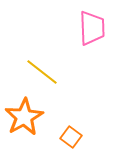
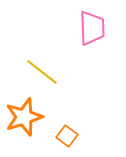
orange star: rotated 12 degrees clockwise
orange square: moved 4 px left, 1 px up
